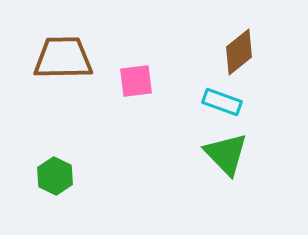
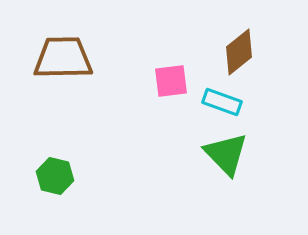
pink square: moved 35 px right
green hexagon: rotated 12 degrees counterclockwise
